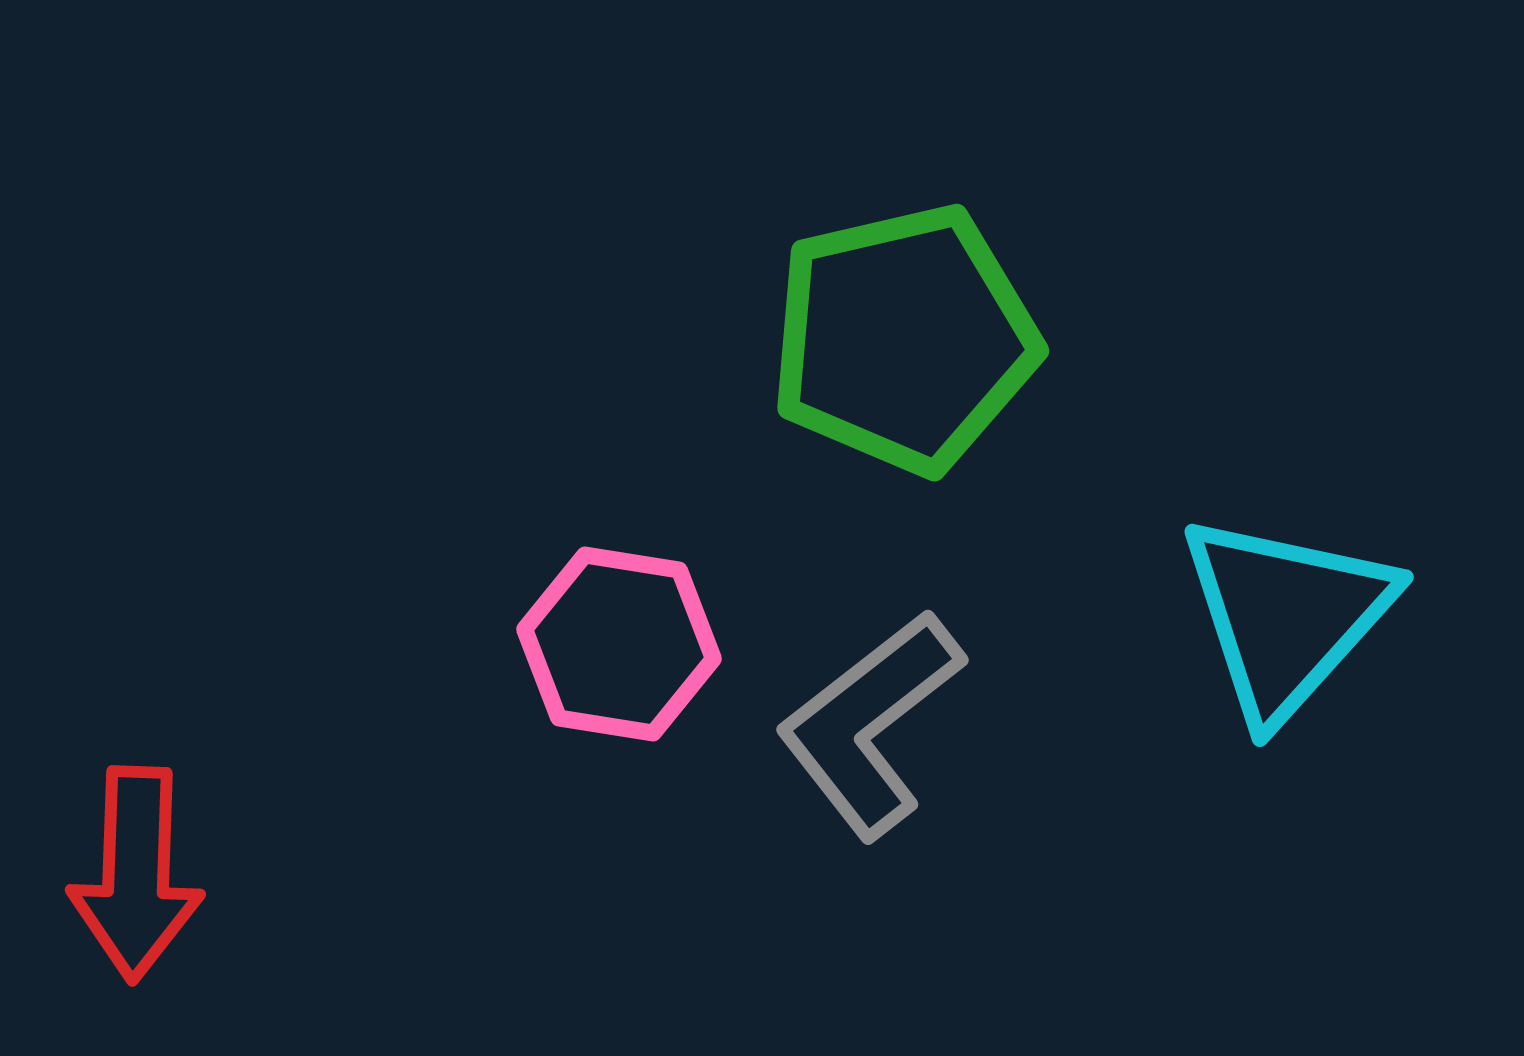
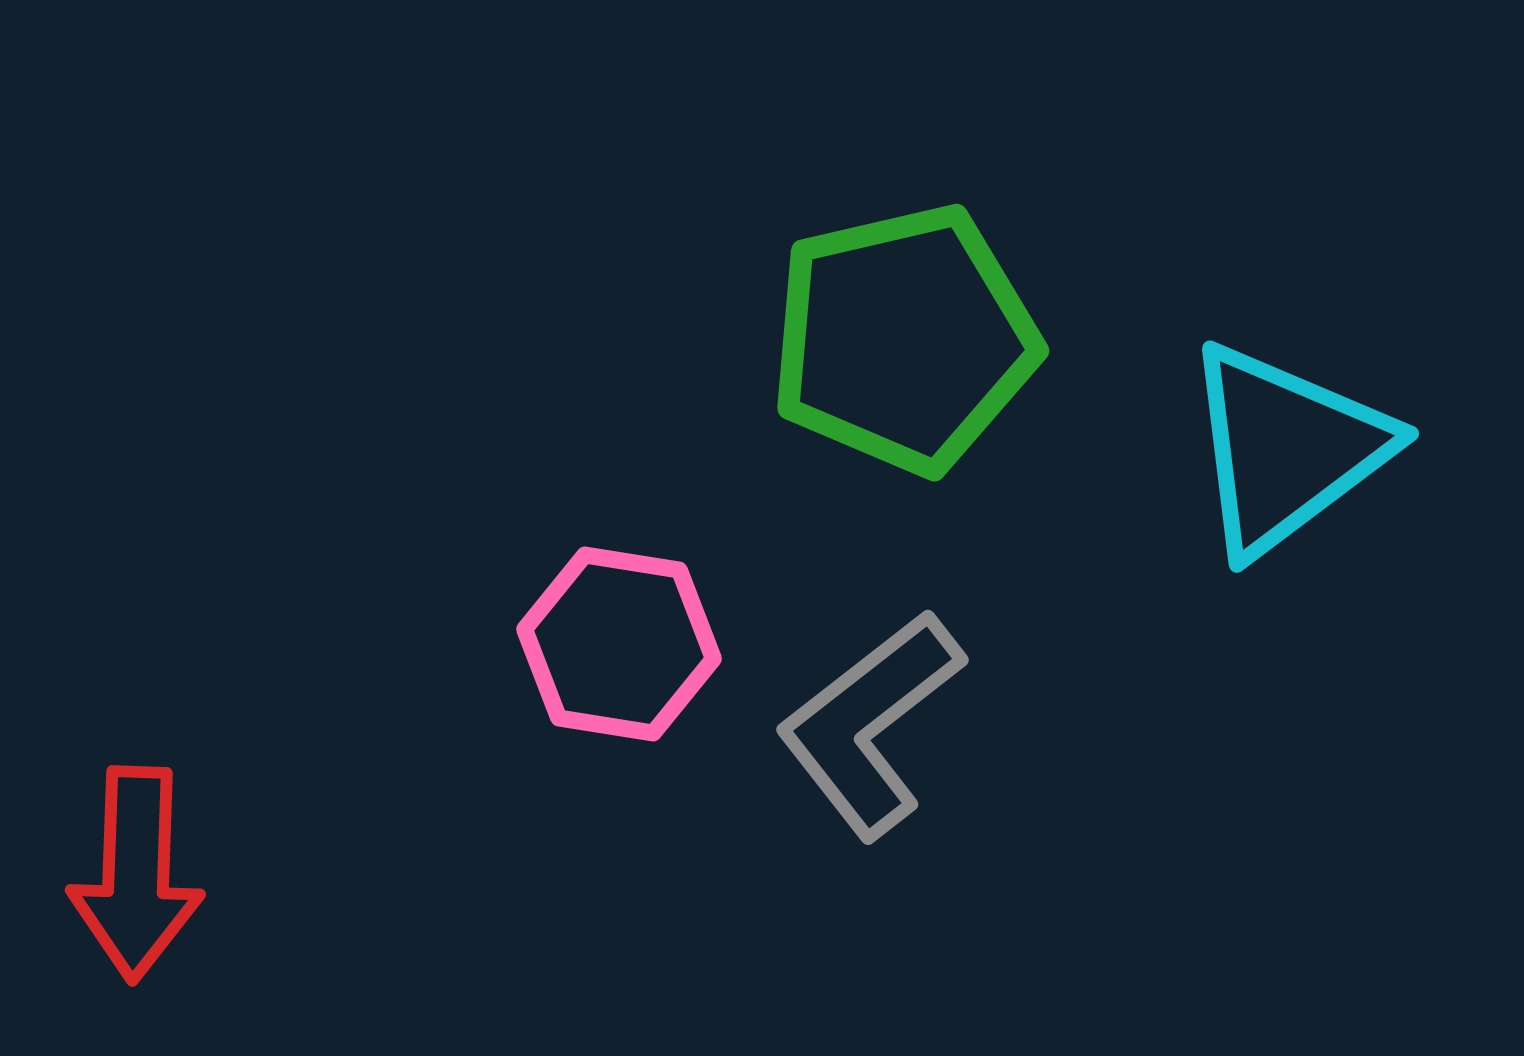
cyan triangle: moved 167 px up; rotated 11 degrees clockwise
